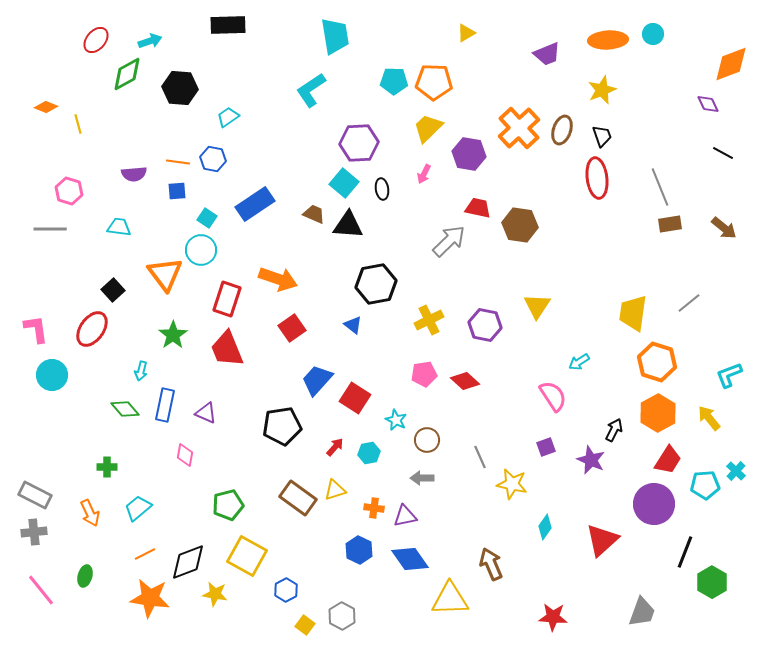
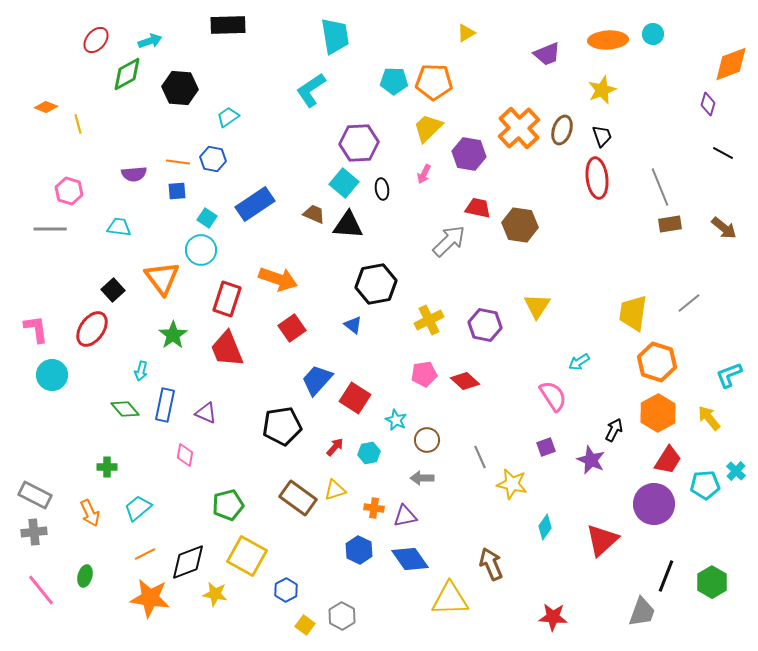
purple diamond at (708, 104): rotated 40 degrees clockwise
orange triangle at (165, 274): moved 3 px left, 4 px down
black line at (685, 552): moved 19 px left, 24 px down
